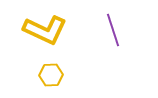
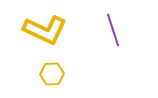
yellow hexagon: moved 1 px right, 1 px up
